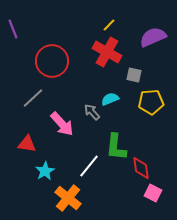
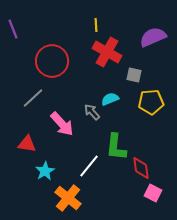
yellow line: moved 13 px left; rotated 48 degrees counterclockwise
